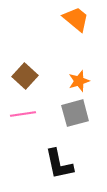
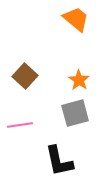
orange star: moved 1 px up; rotated 20 degrees counterclockwise
pink line: moved 3 px left, 11 px down
black L-shape: moved 3 px up
